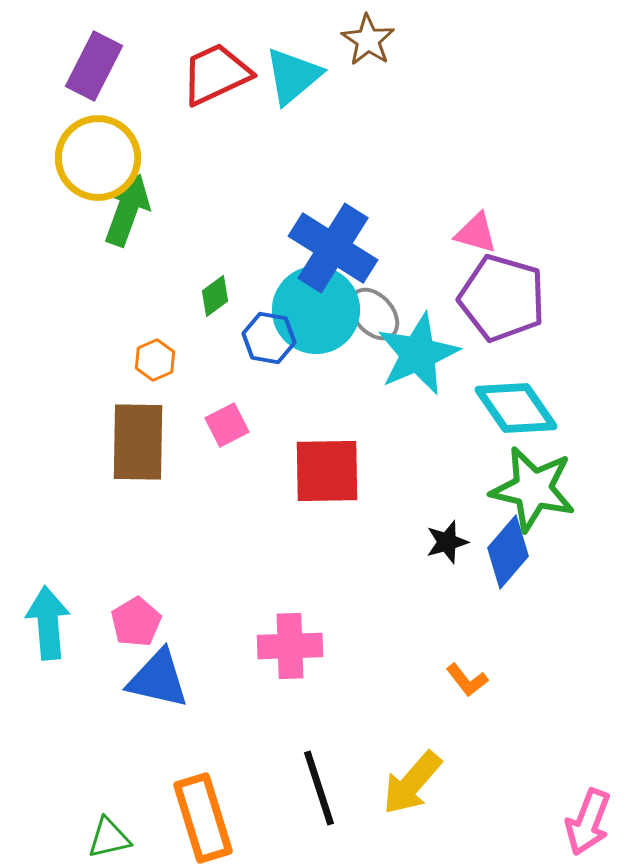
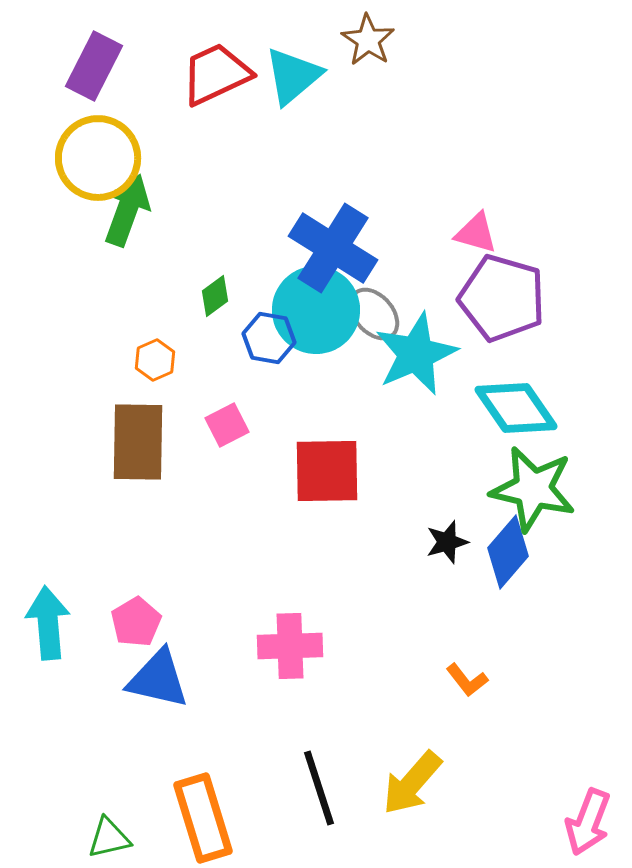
cyan star: moved 2 px left
